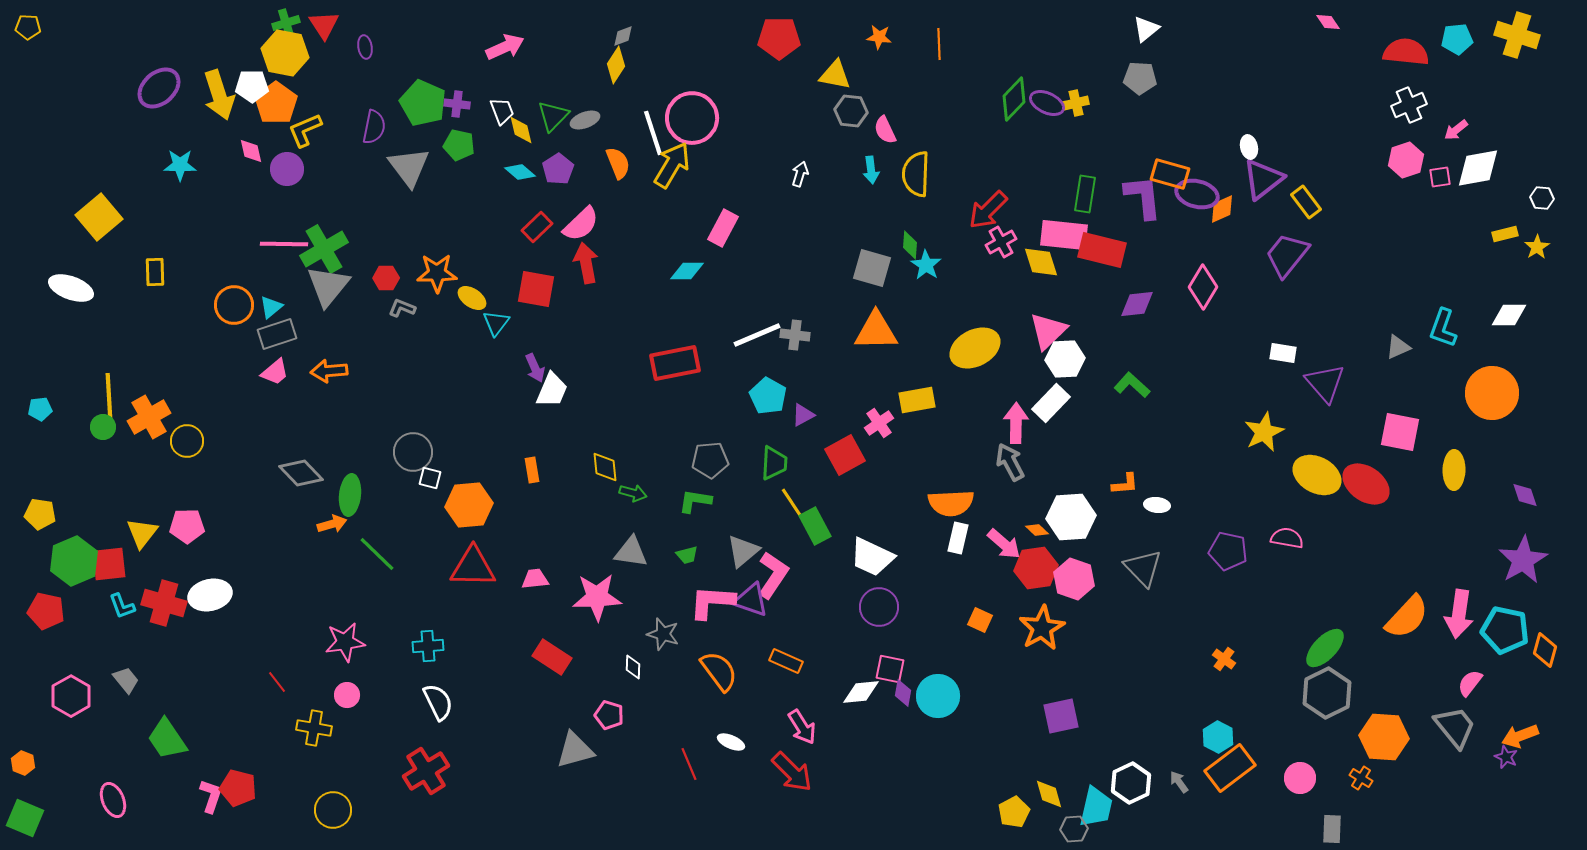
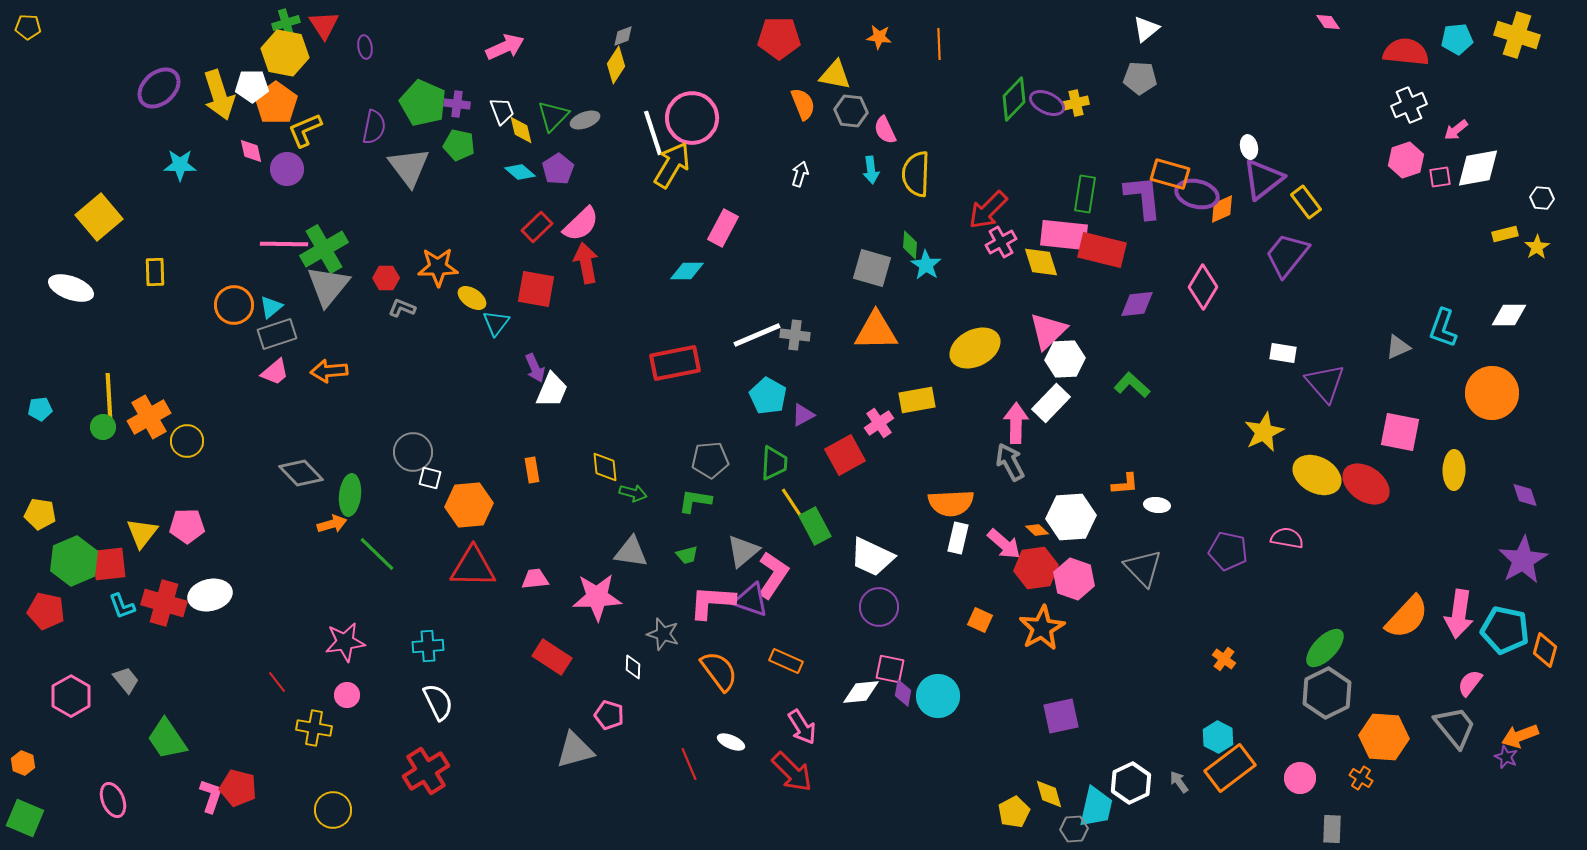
orange semicircle at (618, 163): moved 185 px right, 59 px up
orange star at (437, 273): moved 1 px right, 6 px up
